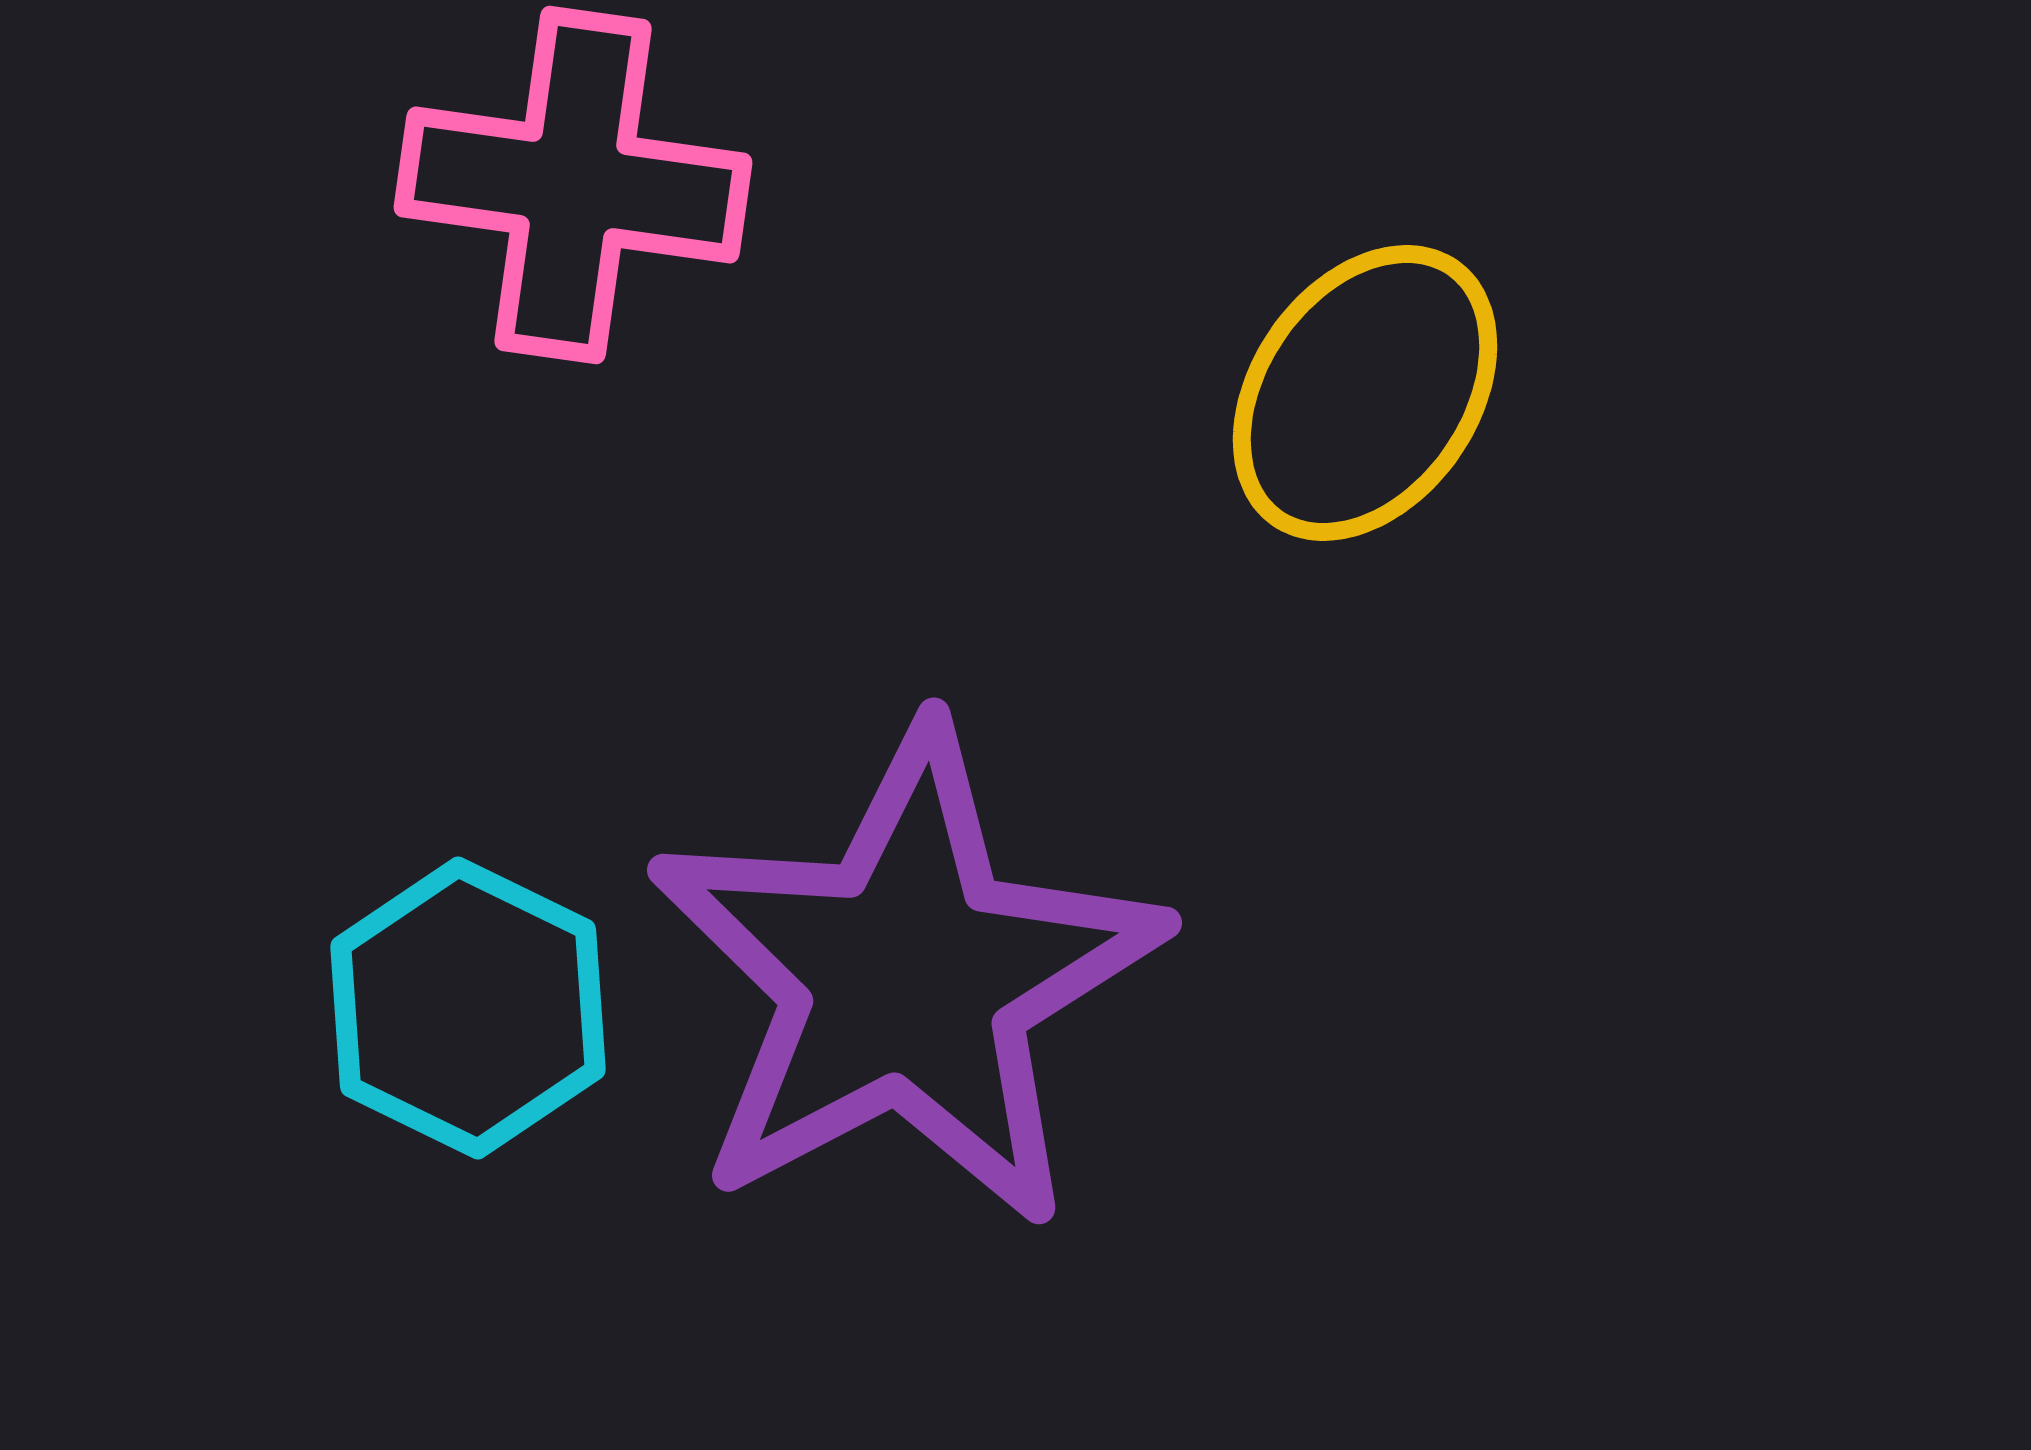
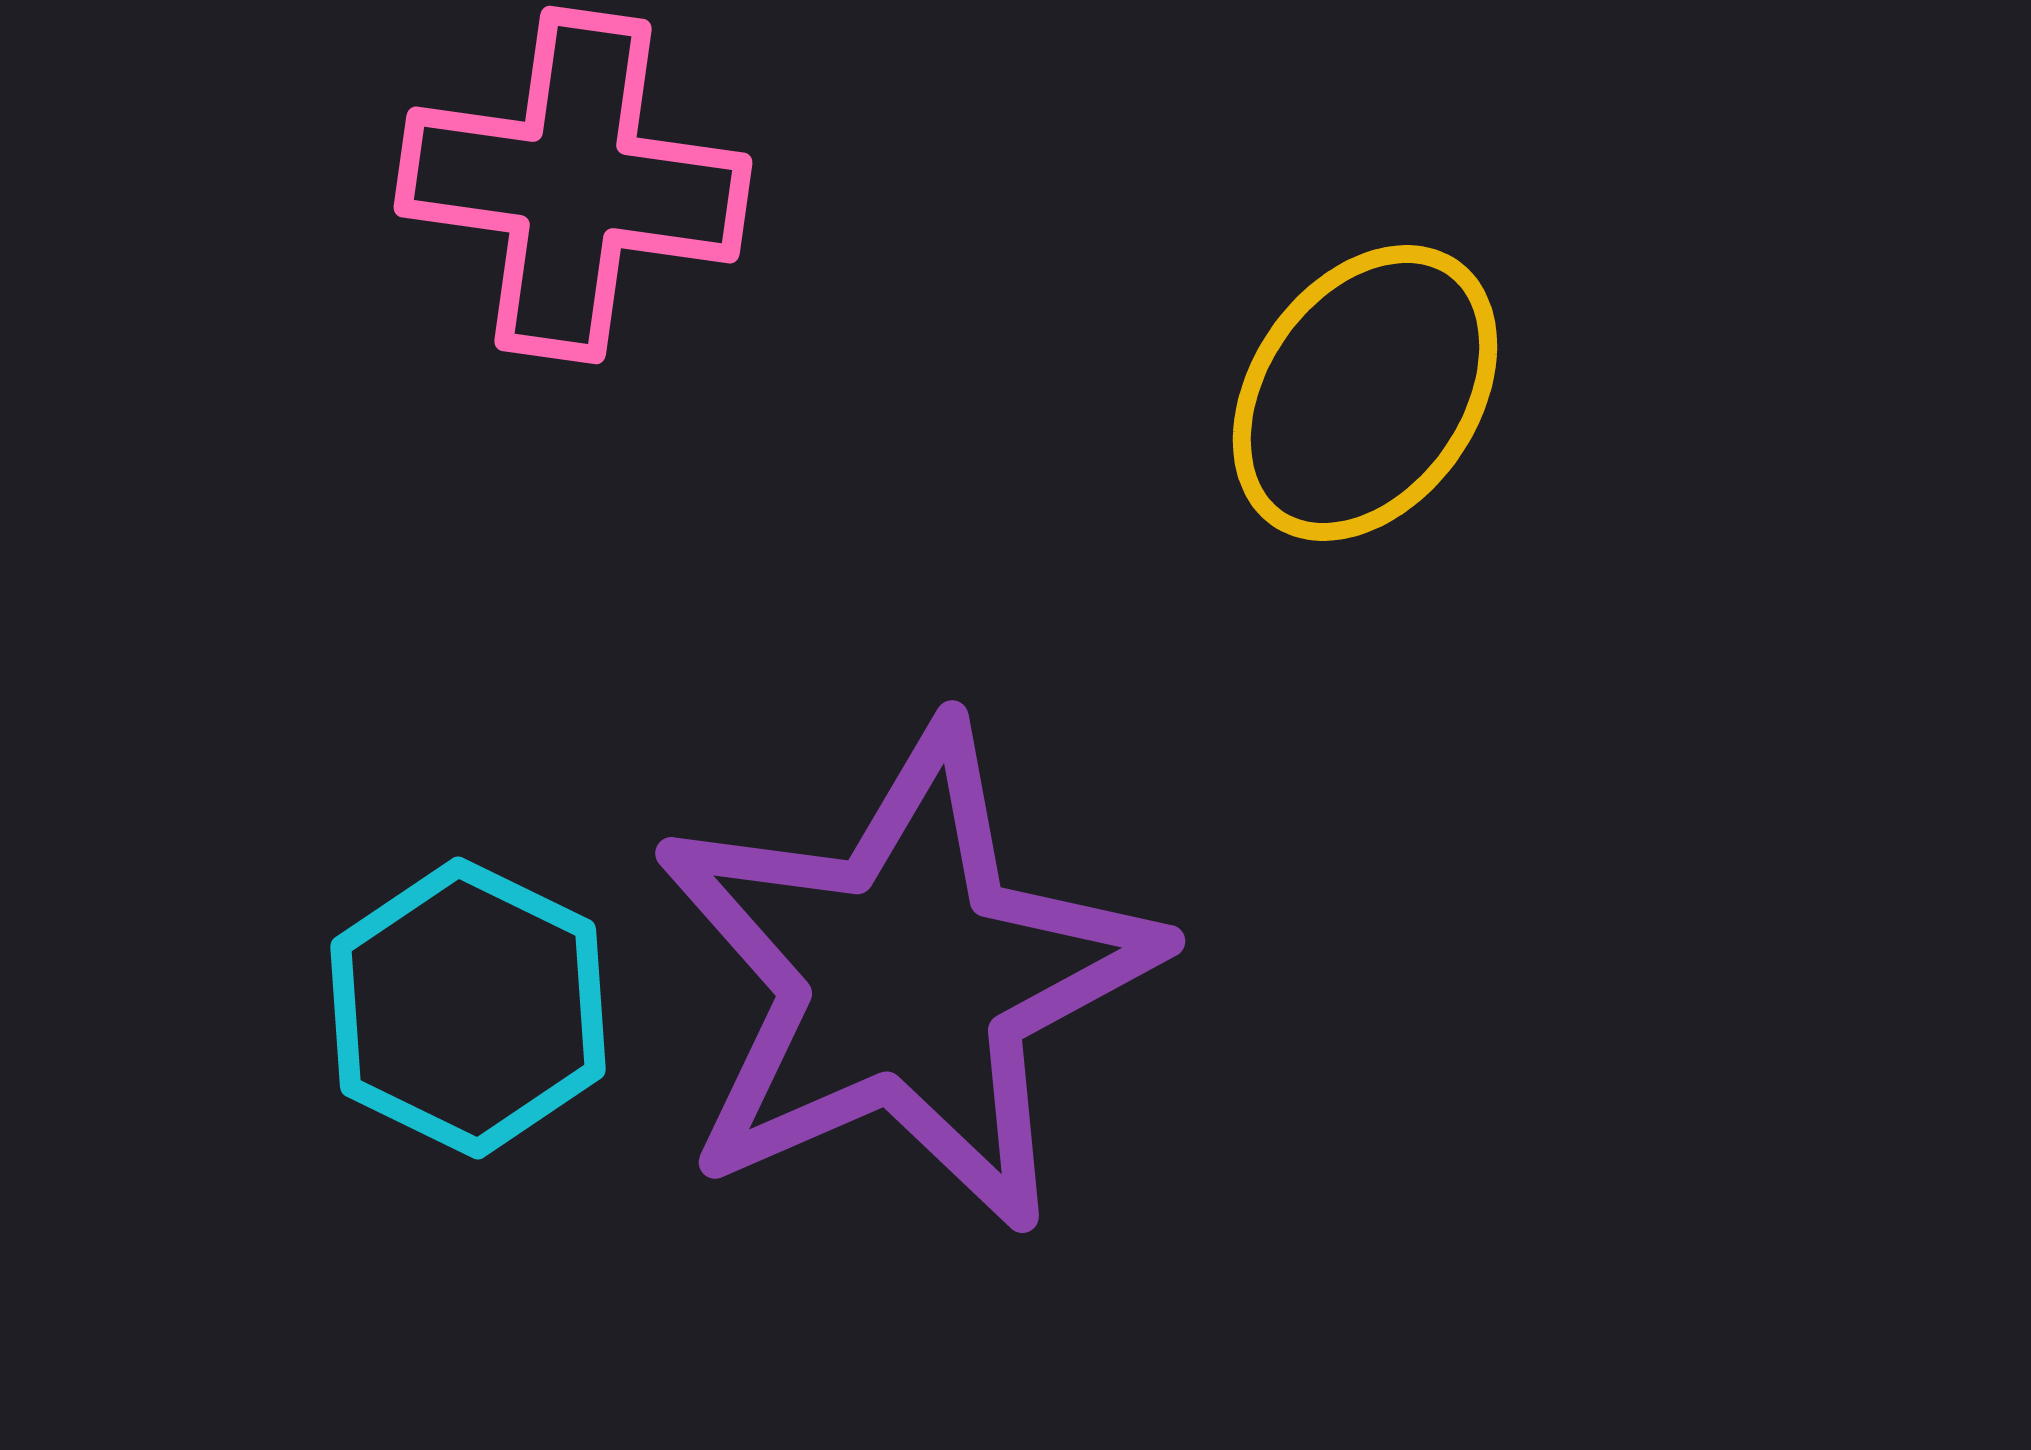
purple star: rotated 4 degrees clockwise
